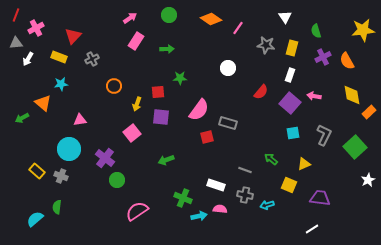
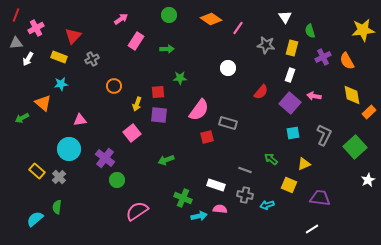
pink arrow at (130, 18): moved 9 px left, 1 px down
green semicircle at (316, 31): moved 6 px left
purple square at (161, 117): moved 2 px left, 2 px up
gray cross at (61, 176): moved 2 px left, 1 px down; rotated 24 degrees clockwise
